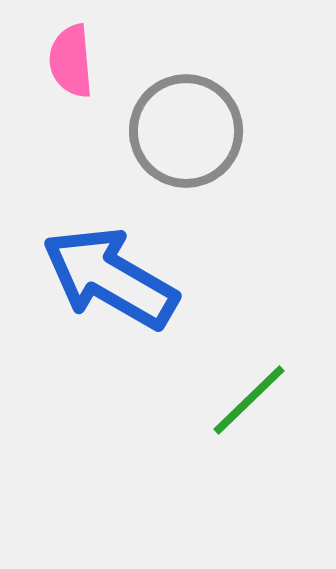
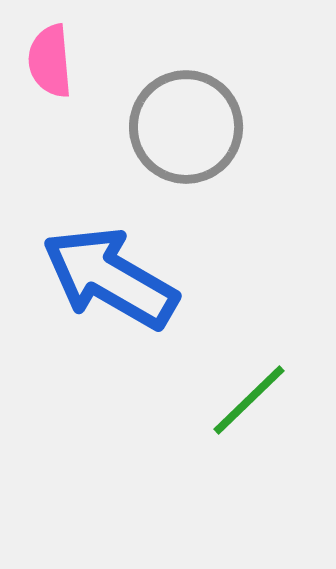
pink semicircle: moved 21 px left
gray circle: moved 4 px up
